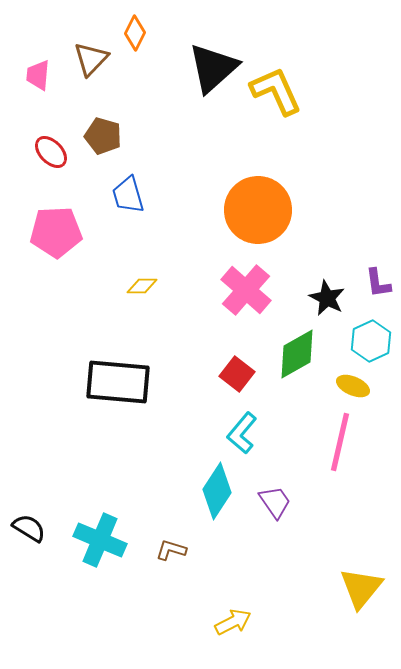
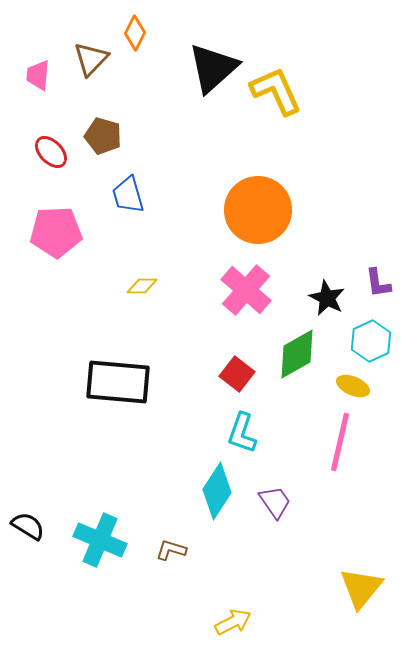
cyan L-shape: rotated 21 degrees counterclockwise
black semicircle: moved 1 px left, 2 px up
